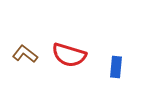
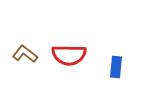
red semicircle: rotated 16 degrees counterclockwise
